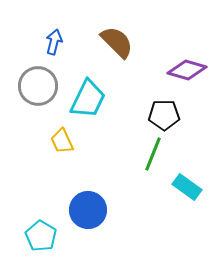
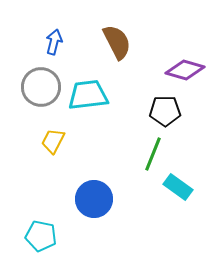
brown semicircle: rotated 18 degrees clockwise
purple diamond: moved 2 px left
gray circle: moved 3 px right, 1 px down
cyan trapezoid: moved 4 px up; rotated 123 degrees counterclockwise
black pentagon: moved 1 px right, 4 px up
yellow trapezoid: moved 9 px left; rotated 52 degrees clockwise
cyan rectangle: moved 9 px left
blue circle: moved 6 px right, 11 px up
cyan pentagon: rotated 20 degrees counterclockwise
